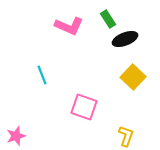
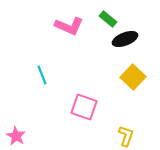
green rectangle: rotated 18 degrees counterclockwise
pink star: rotated 24 degrees counterclockwise
